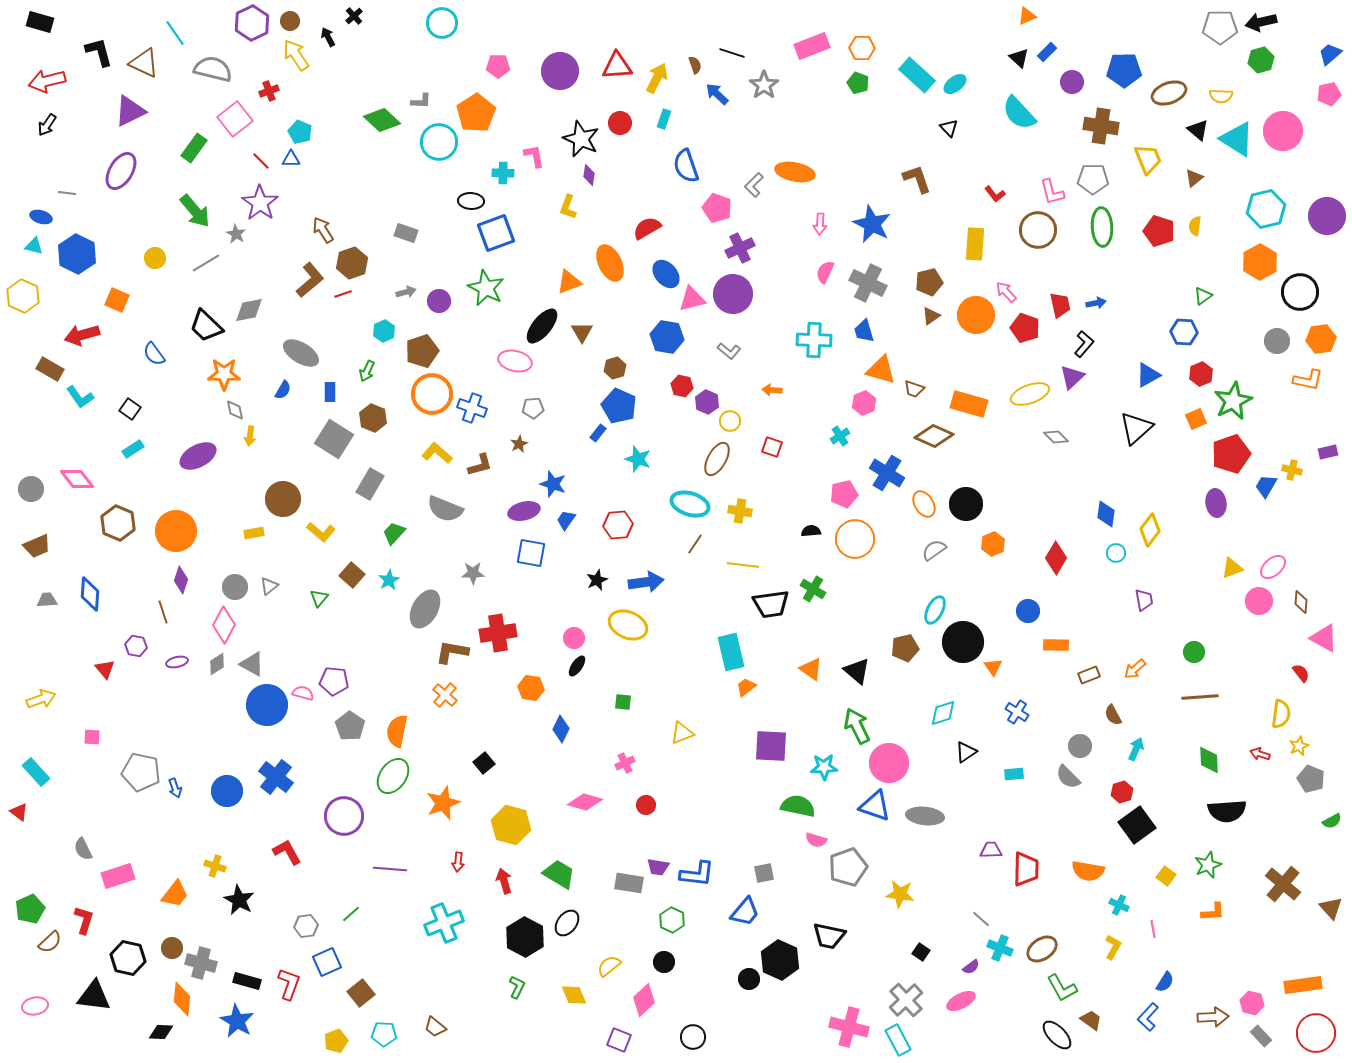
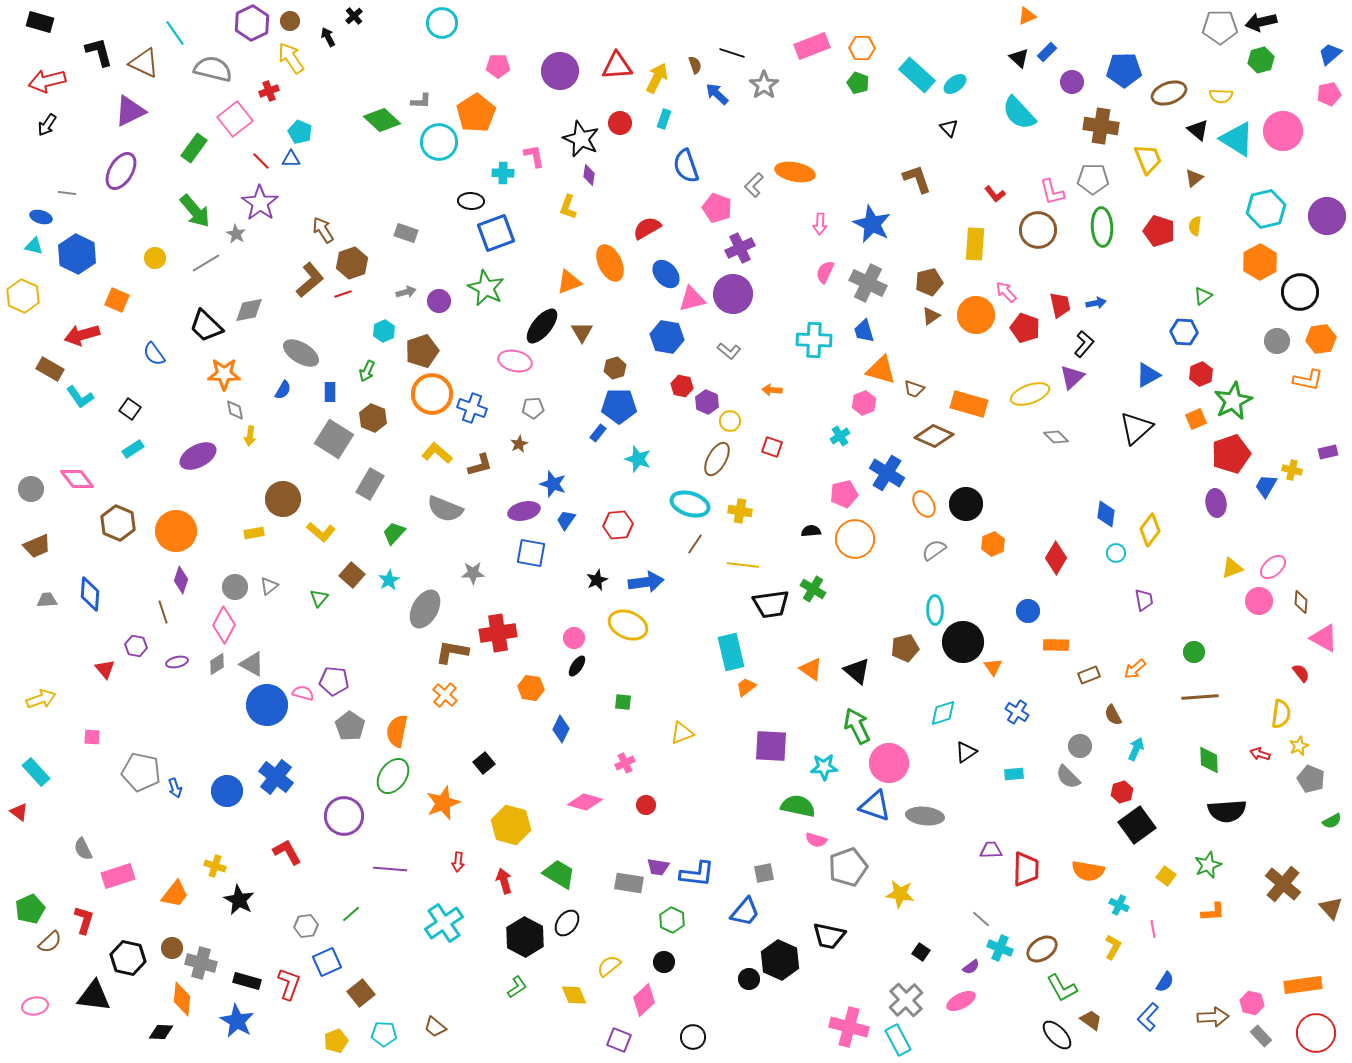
yellow arrow at (296, 55): moved 5 px left, 3 px down
blue pentagon at (619, 406): rotated 24 degrees counterclockwise
cyan ellipse at (935, 610): rotated 28 degrees counterclockwise
cyan cross at (444, 923): rotated 12 degrees counterclockwise
green L-shape at (517, 987): rotated 30 degrees clockwise
